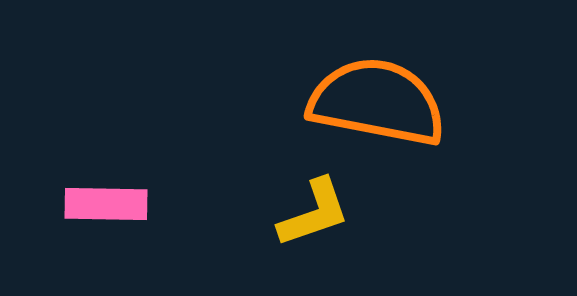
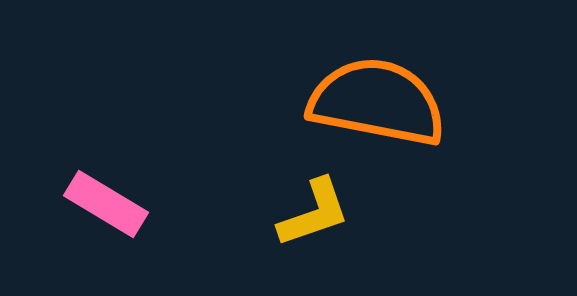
pink rectangle: rotated 30 degrees clockwise
